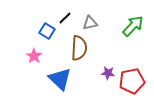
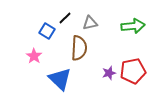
green arrow: rotated 40 degrees clockwise
purple star: moved 1 px right; rotated 24 degrees counterclockwise
red pentagon: moved 1 px right, 10 px up
